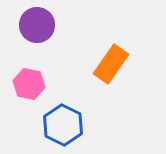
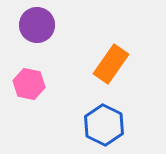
blue hexagon: moved 41 px right
